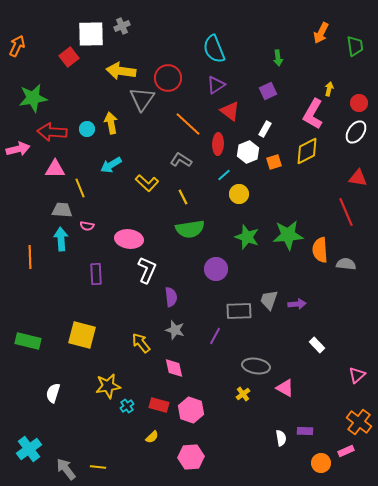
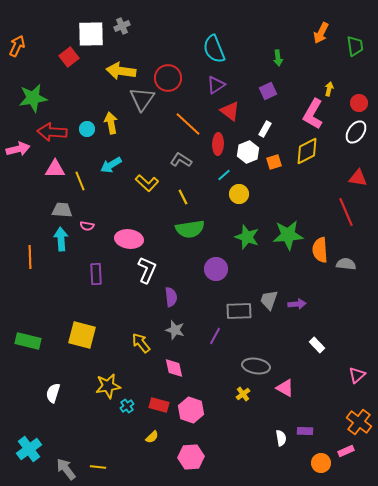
yellow line at (80, 188): moved 7 px up
